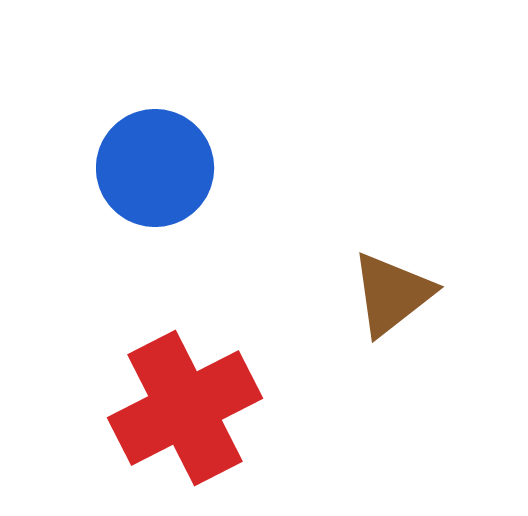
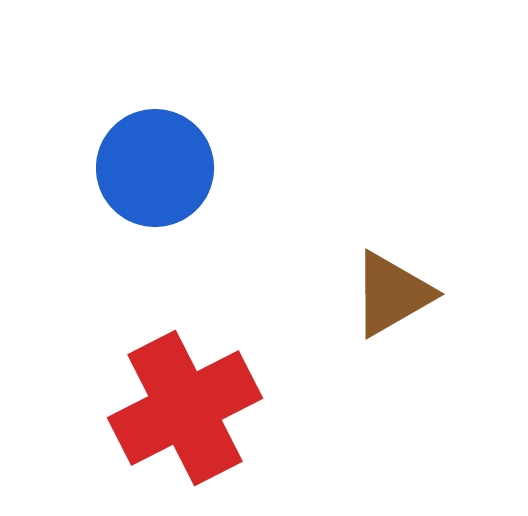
brown triangle: rotated 8 degrees clockwise
